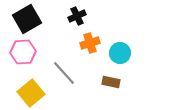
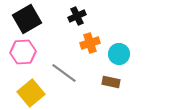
cyan circle: moved 1 px left, 1 px down
gray line: rotated 12 degrees counterclockwise
